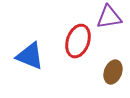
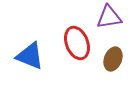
red ellipse: moved 1 px left, 2 px down; rotated 40 degrees counterclockwise
brown ellipse: moved 13 px up
